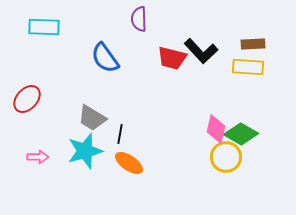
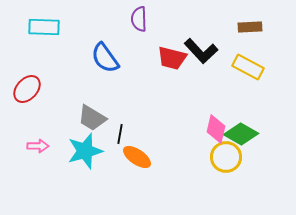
brown rectangle: moved 3 px left, 17 px up
yellow rectangle: rotated 24 degrees clockwise
red ellipse: moved 10 px up
pink arrow: moved 11 px up
orange ellipse: moved 8 px right, 6 px up
